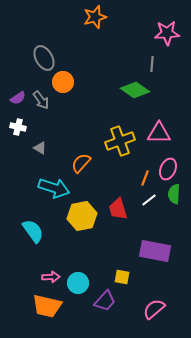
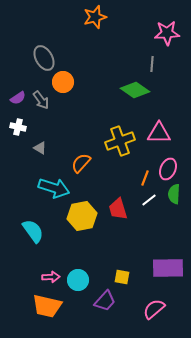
purple rectangle: moved 13 px right, 17 px down; rotated 12 degrees counterclockwise
cyan circle: moved 3 px up
